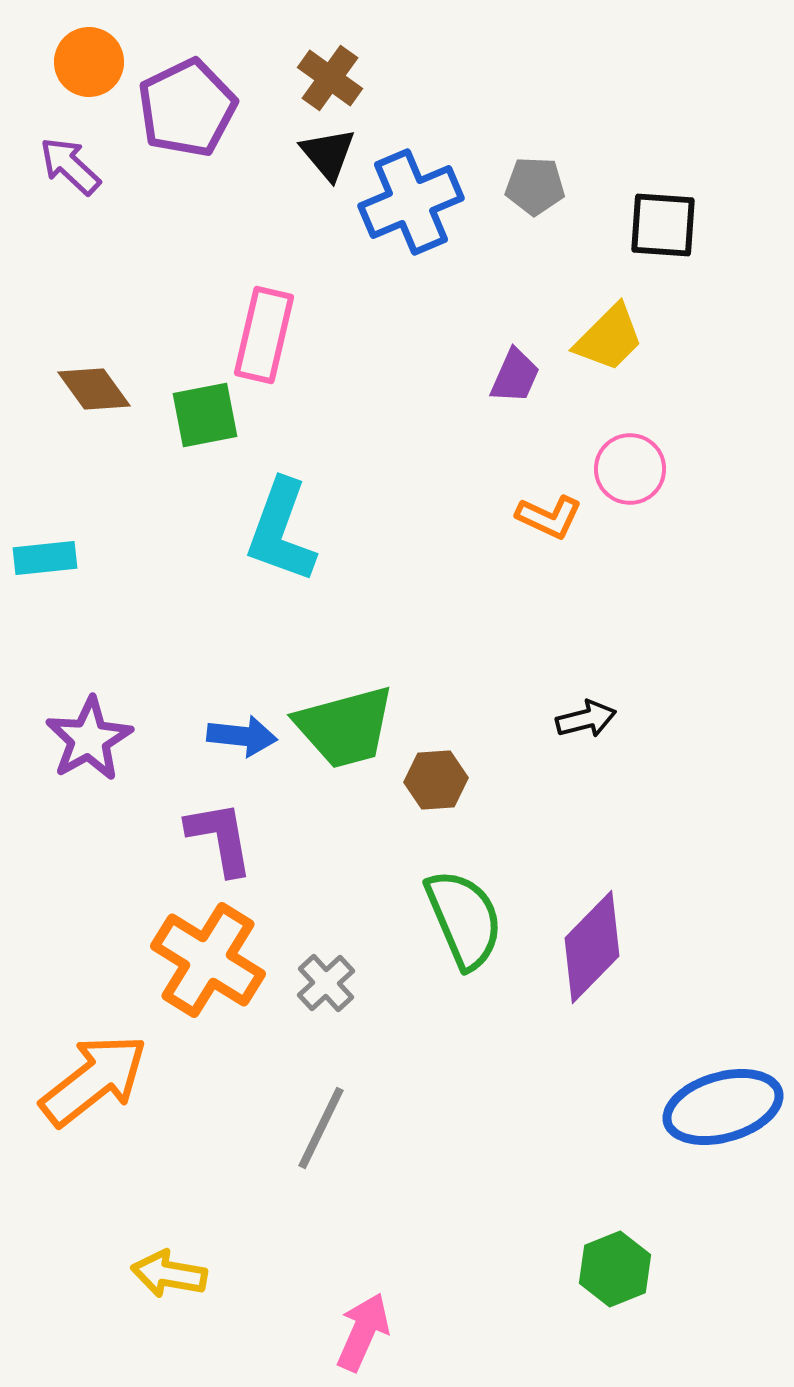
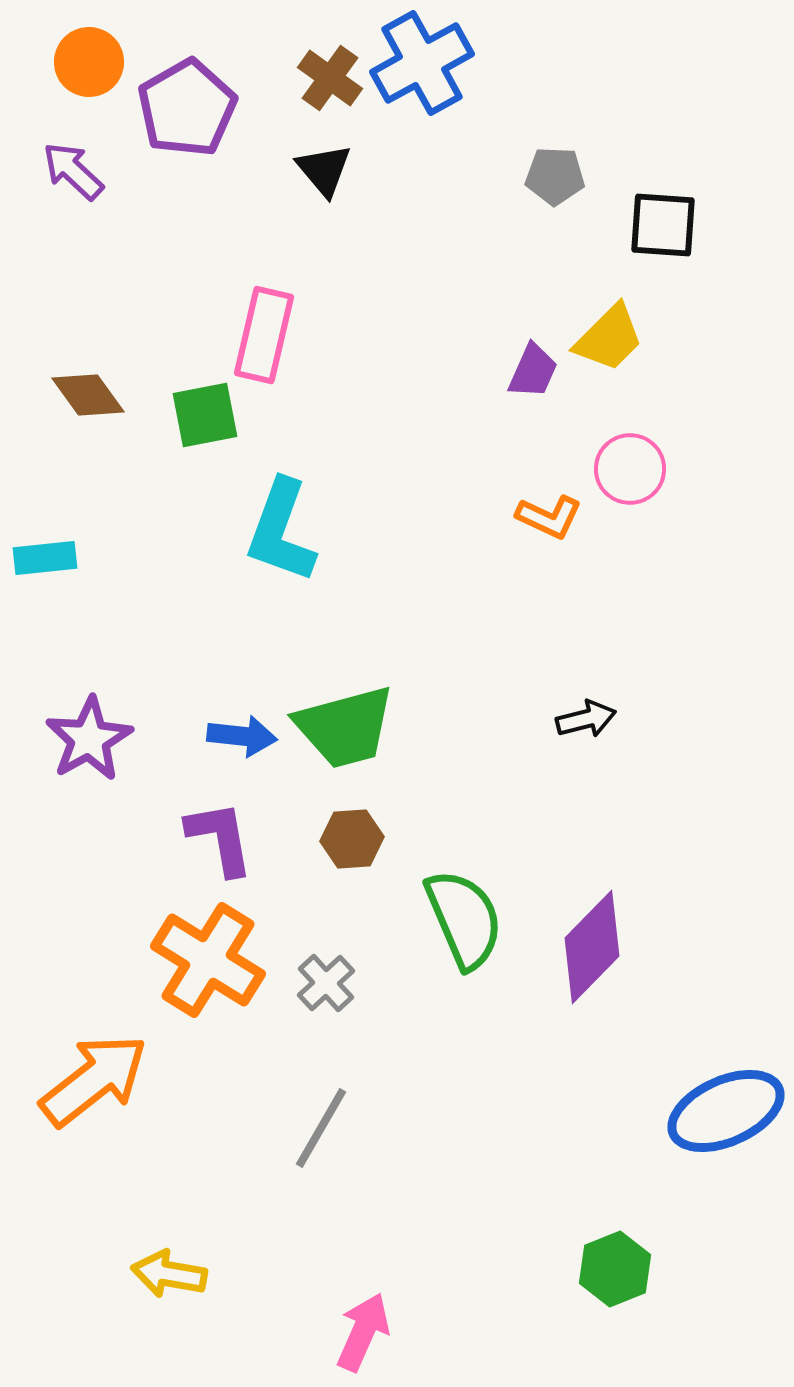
purple pentagon: rotated 4 degrees counterclockwise
black triangle: moved 4 px left, 16 px down
purple arrow: moved 3 px right, 5 px down
gray pentagon: moved 20 px right, 10 px up
blue cross: moved 11 px right, 139 px up; rotated 6 degrees counterclockwise
purple trapezoid: moved 18 px right, 5 px up
brown diamond: moved 6 px left, 6 px down
brown hexagon: moved 84 px left, 59 px down
blue ellipse: moved 3 px right, 4 px down; rotated 8 degrees counterclockwise
gray line: rotated 4 degrees clockwise
